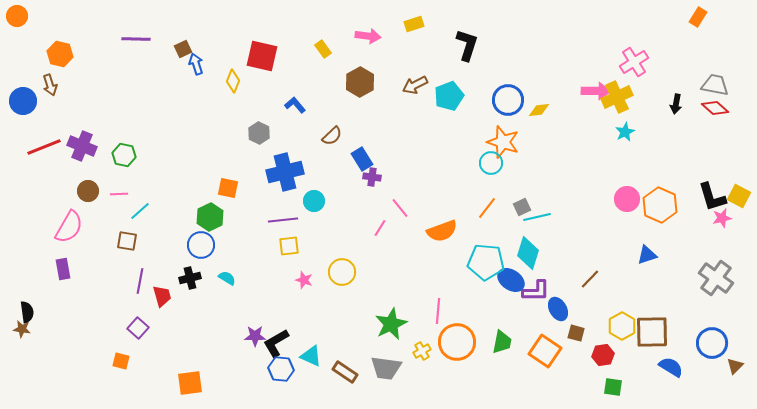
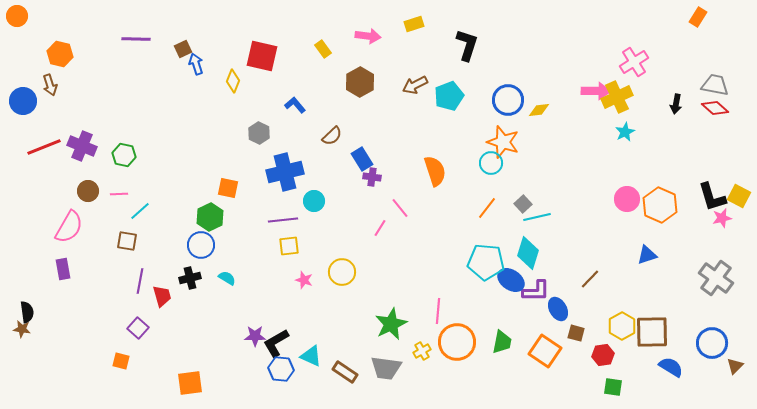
gray square at (522, 207): moved 1 px right, 3 px up; rotated 18 degrees counterclockwise
orange semicircle at (442, 231): moved 7 px left, 60 px up; rotated 88 degrees counterclockwise
